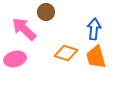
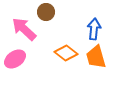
orange diamond: rotated 20 degrees clockwise
pink ellipse: rotated 20 degrees counterclockwise
